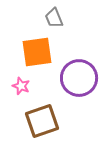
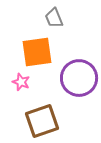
pink star: moved 4 px up
